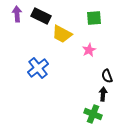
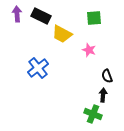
pink star: rotated 24 degrees counterclockwise
black arrow: moved 1 px down
